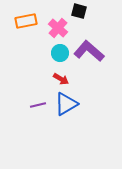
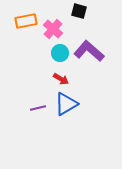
pink cross: moved 5 px left, 1 px down
purple line: moved 3 px down
